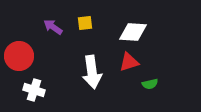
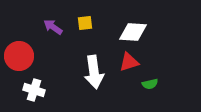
white arrow: moved 2 px right
